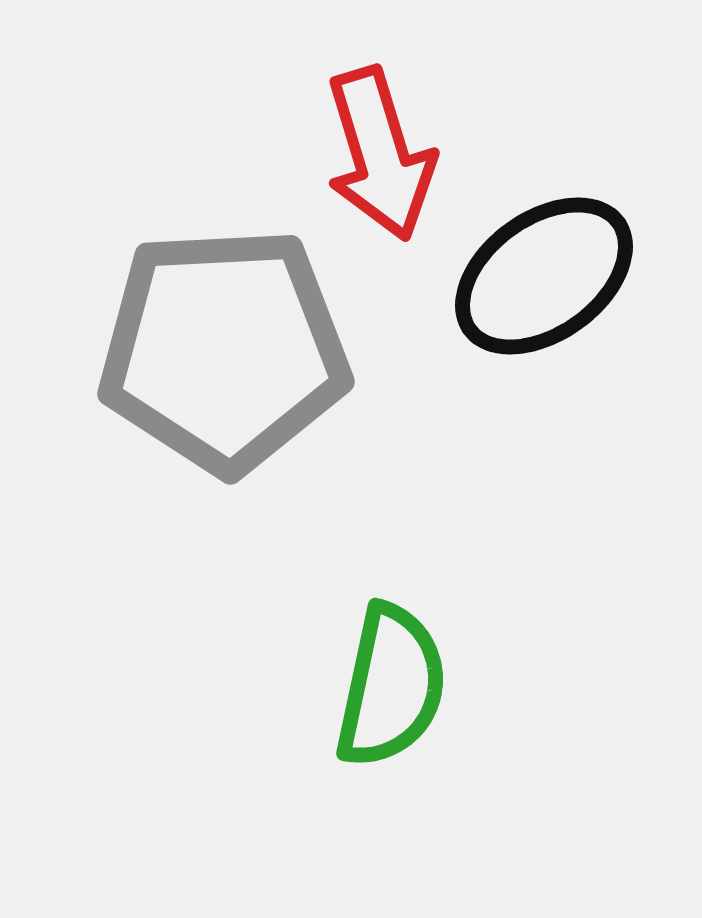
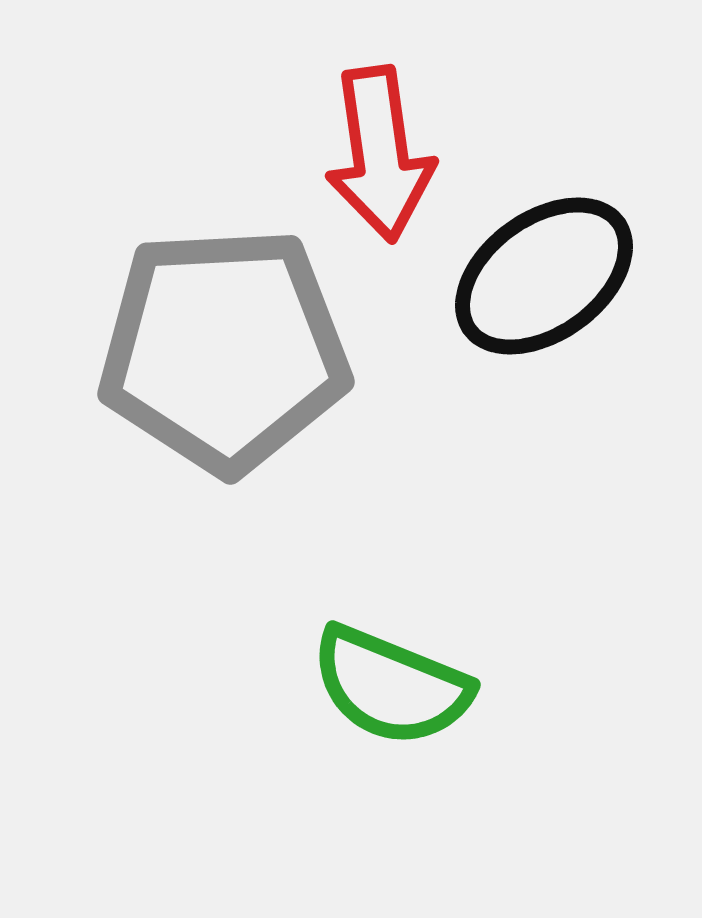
red arrow: rotated 9 degrees clockwise
green semicircle: rotated 100 degrees clockwise
